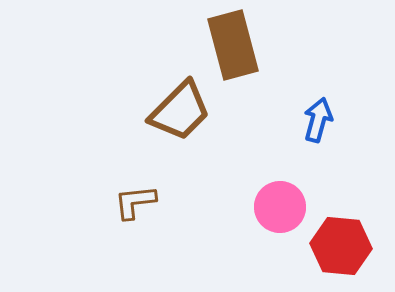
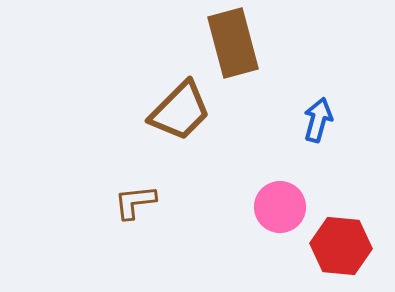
brown rectangle: moved 2 px up
